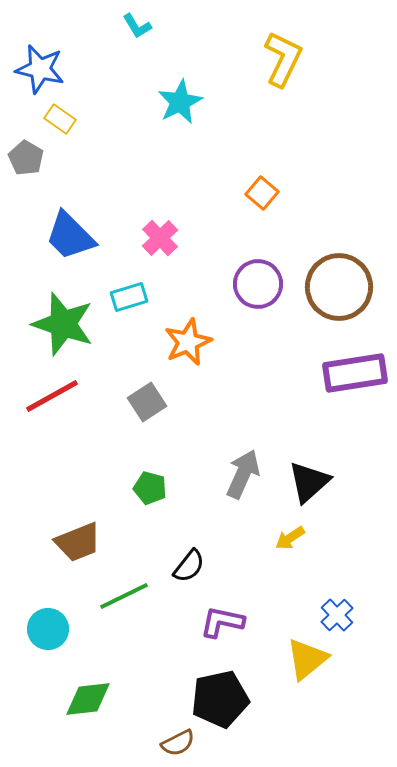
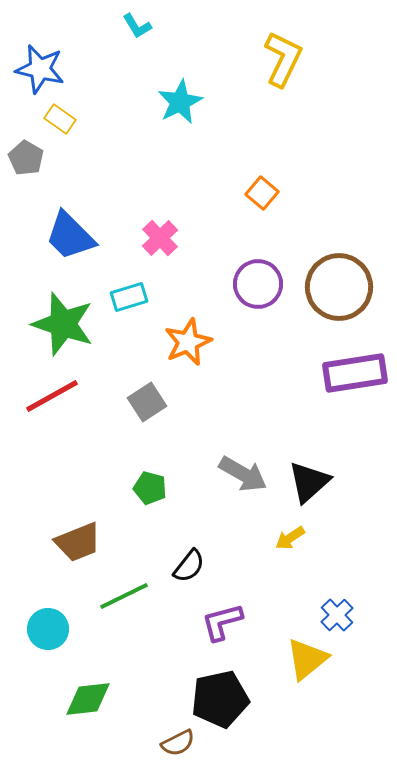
gray arrow: rotated 96 degrees clockwise
purple L-shape: rotated 27 degrees counterclockwise
